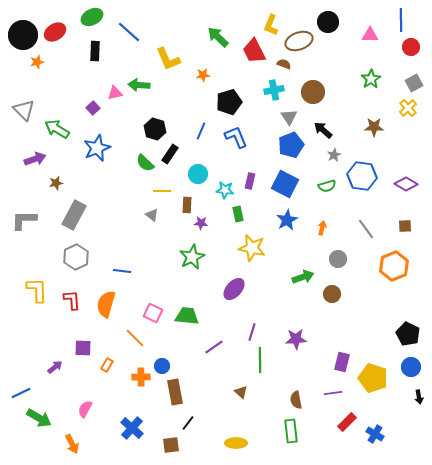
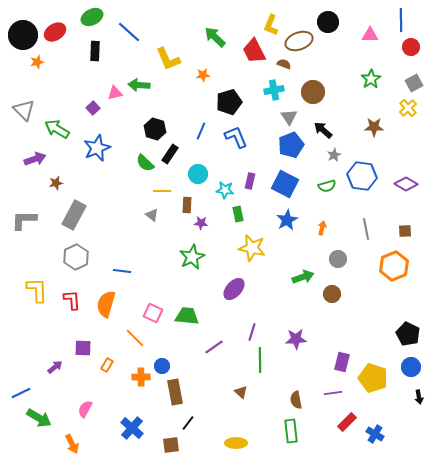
green arrow at (218, 37): moved 3 px left
brown square at (405, 226): moved 5 px down
gray line at (366, 229): rotated 25 degrees clockwise
